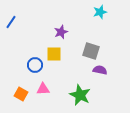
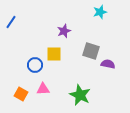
purple star: moved 3 px right, 1 px up
purple semicircle: moved 8 px right, 6 px up
